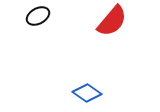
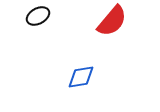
blue diamond: moved 6 px left, 16 px up; rotated 44 degrees counterclockwise
